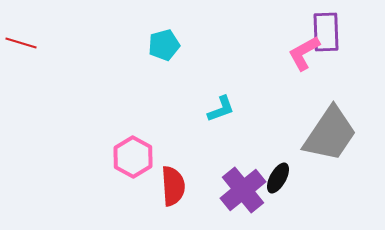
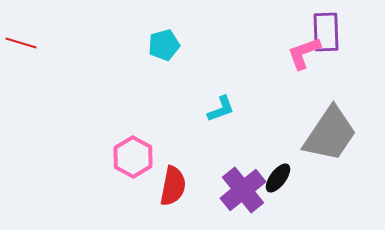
pink L-shape: rotated 9 degrees clockwise
black ellipse: rotated 8 degrees clockwise
red semicircle: rotated 15 degrees clockwise
